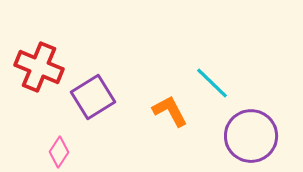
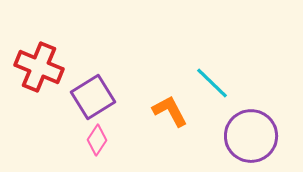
pink diamond: moved 38 px right, 12 px up
